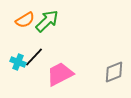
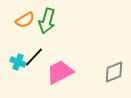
green arrow: rotated 150 degrees clockwise
pink trapezoid: moved 2 px up
